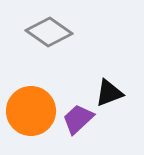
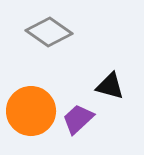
black triangle: moved 1 px right, 7 px up; rotated 36 degrees clockwise
